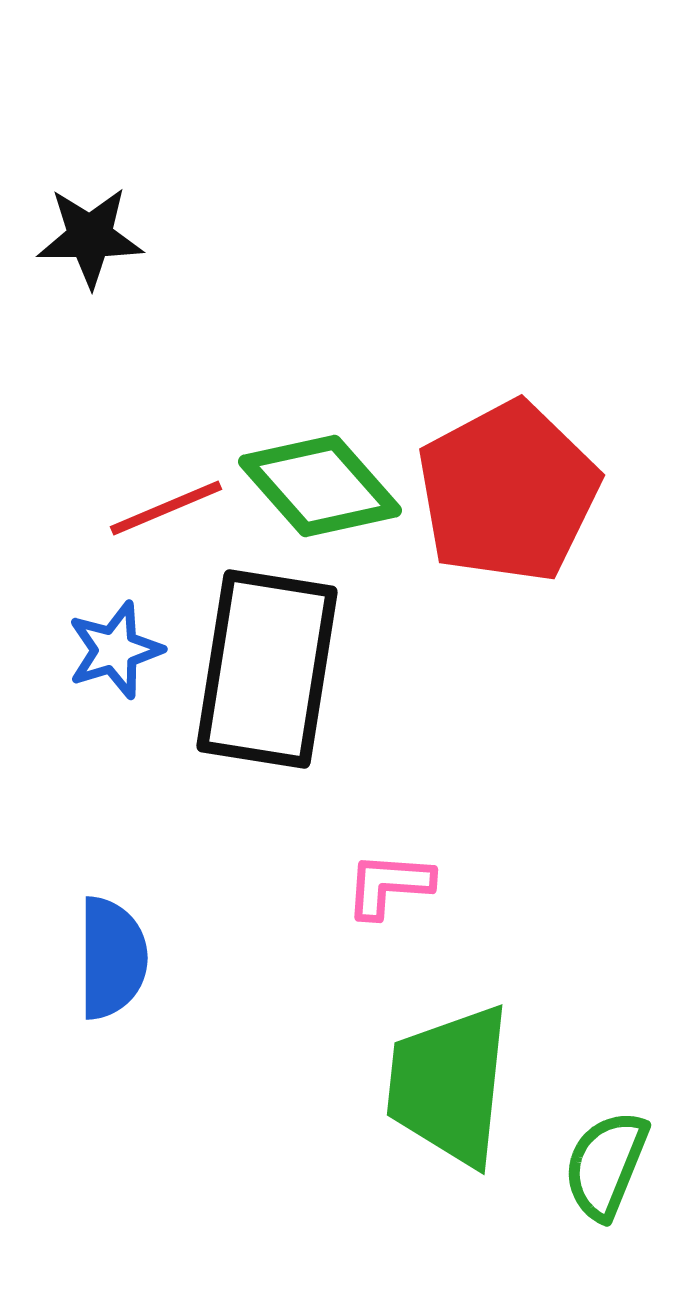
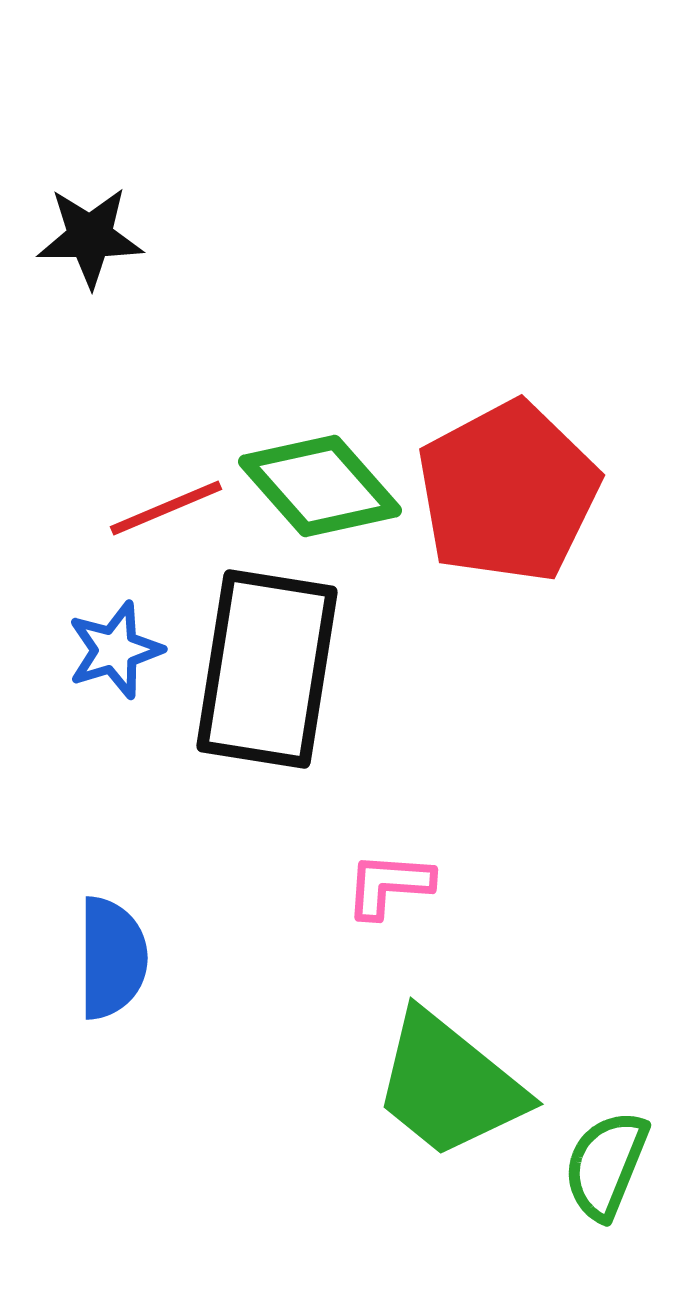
green trapezoid: rotated 57 degrees counterclockwise
